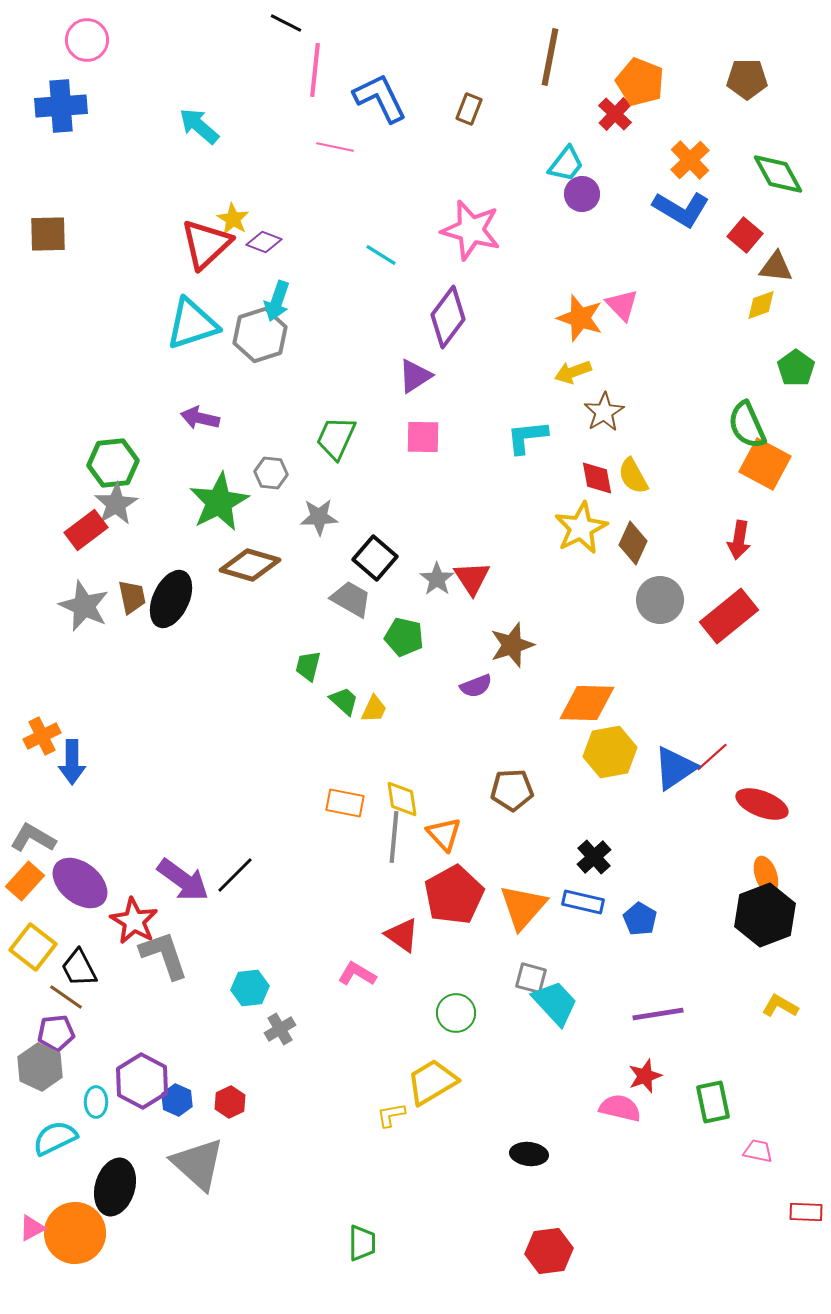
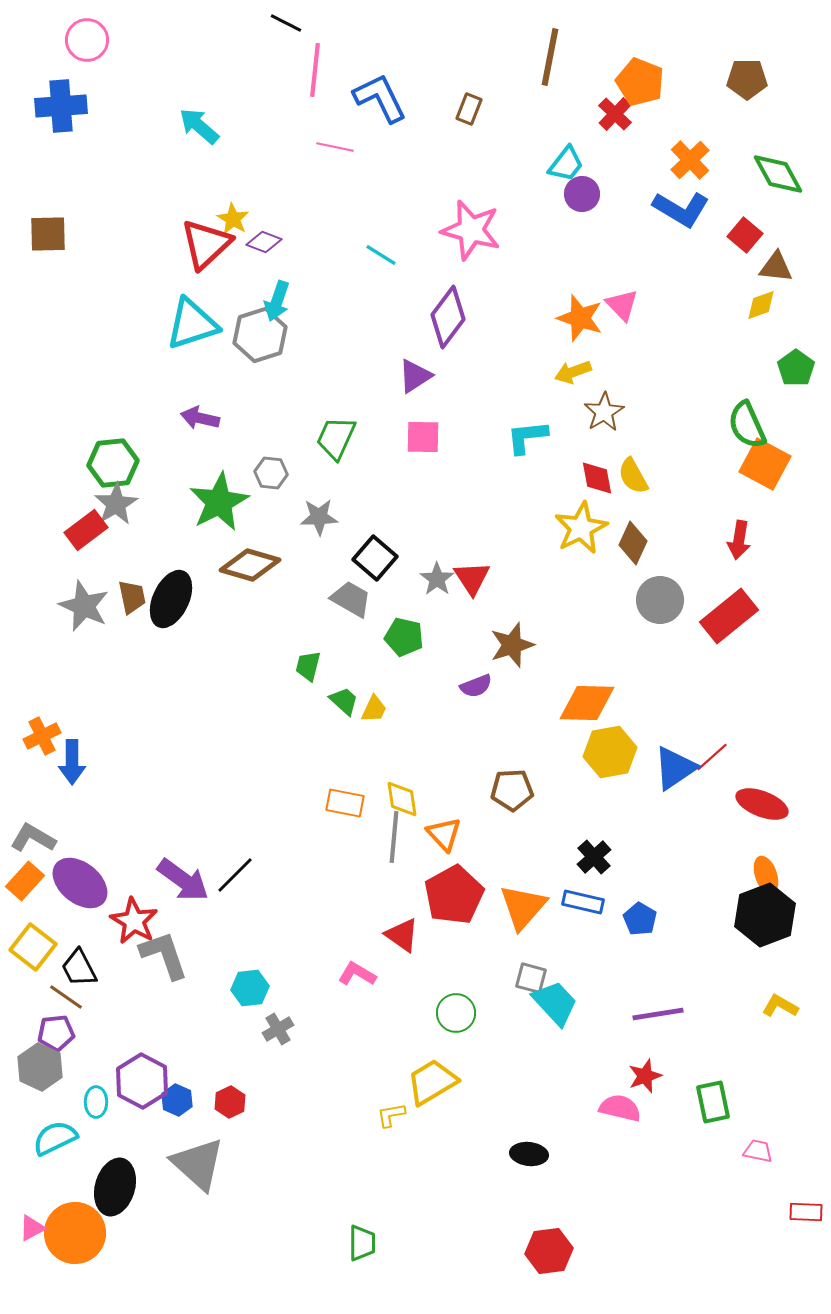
gray cross at (280, 1029): moved 2 px left
